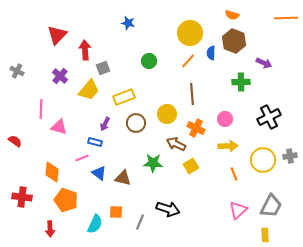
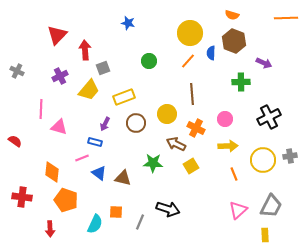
purple cross at (60, 76): rotated 21 degrees clockwise
